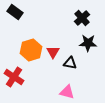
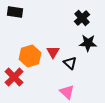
black rectangle: rotated 28 degrees counterclockwise
orange hexagon: moved 1 px left, 6 px down
black triangle: rotated 32 degrees clockwise
red cross: rotated 12 degrees clockwise
pink triangle: rotated 28 degrees clockwise
